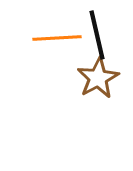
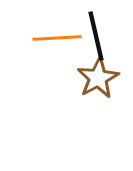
black line: moved 1 px left, 1 px down
